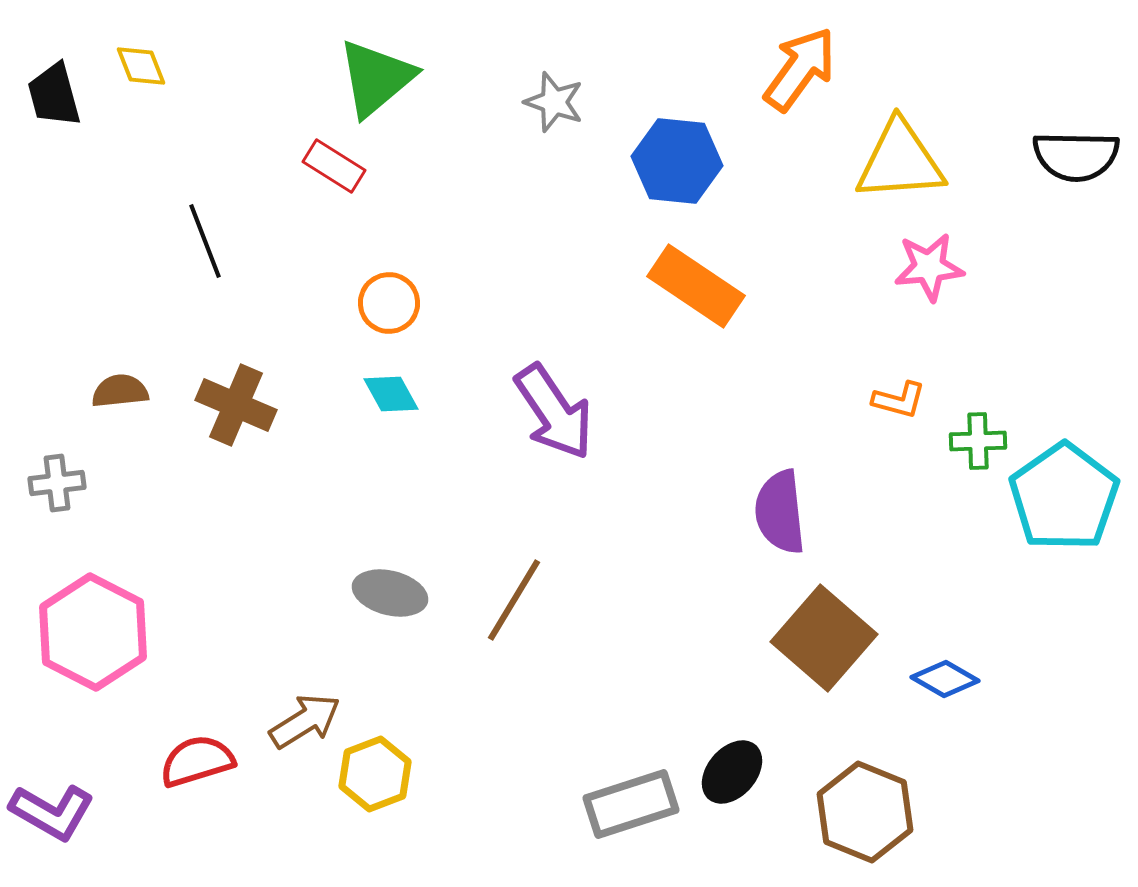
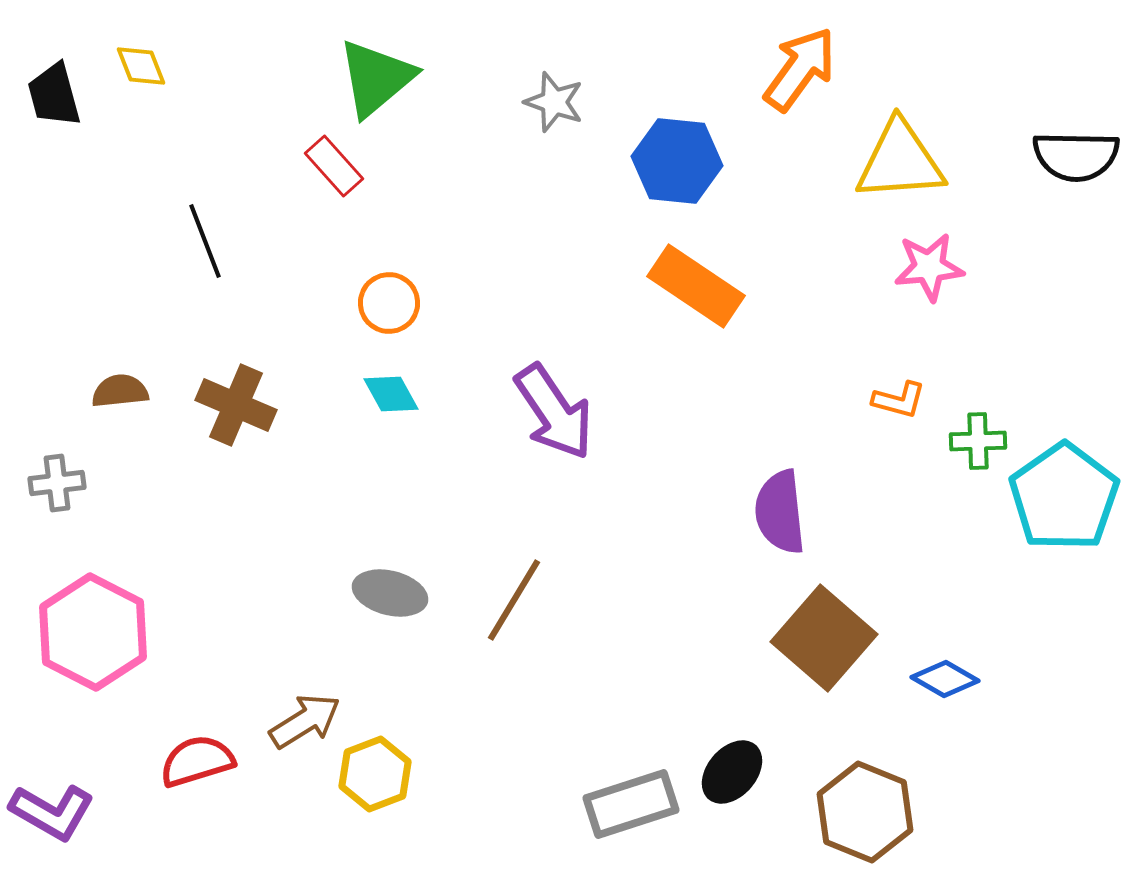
red rectangle: rotated 16 degrees clockwise
